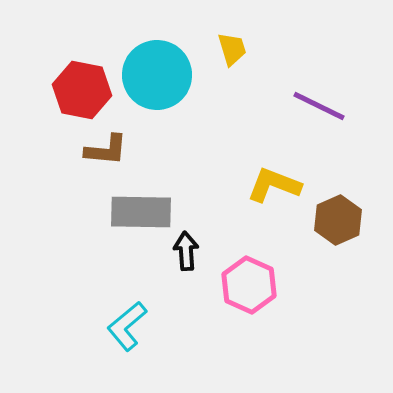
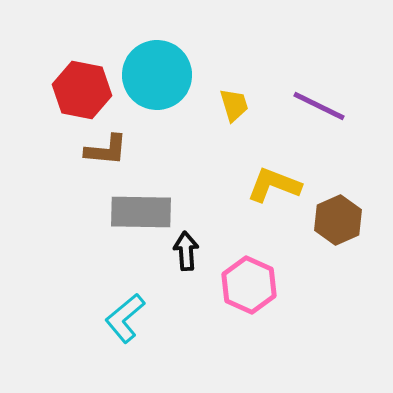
yellow trapezoid: moved 2 px right, 56 px down
cyan L-shape: moved 2 px left, 8 px up
